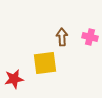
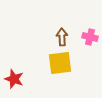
yellow square: moved 15 px right
red star: rotated 30 degrees clockwise
